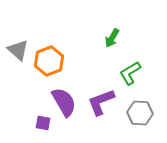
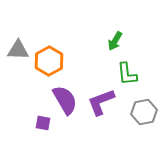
green arrow: moved 3 px right, 3 px down
gray triangle: rotated 40 degrees counterclockwise
orange hexagon: rotated 8 degrees counterclockwise
green L-shape: moved 3 px left, 1 px down; rotated 65 degrees counterclockwise
purple semicircle: moved 1 px right, 2 px up
gray hexagon: moved 4 px right, 1 px up; rotated 15 degrees counterclockwise
